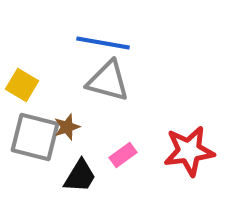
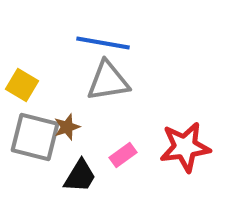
gray triangle: rotated 24 degrees counterclockwise
red star: moved 4 px left, 4 px up
